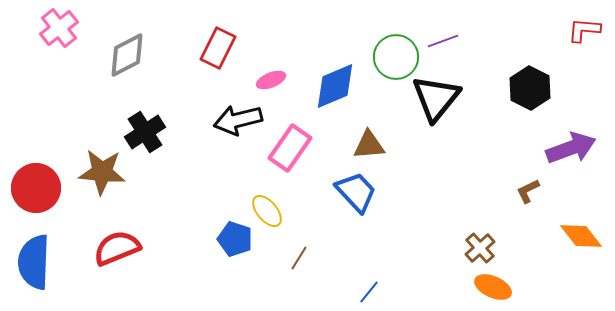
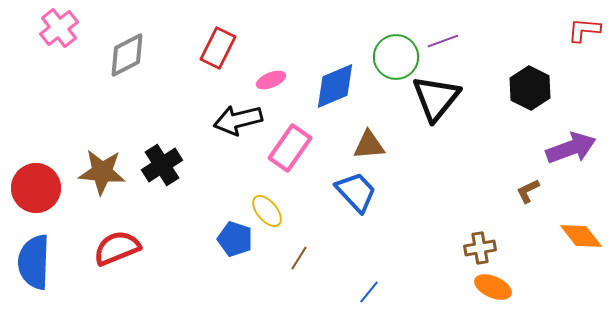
black cross: moved 17 px right, 33 px down
brown cross: rotated 32 degrees clockwise
